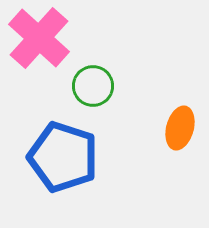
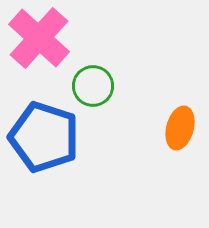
blue pentagon: moved 19 px left, 20 px up
